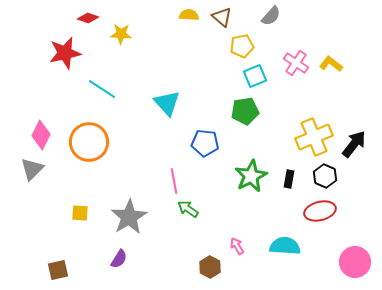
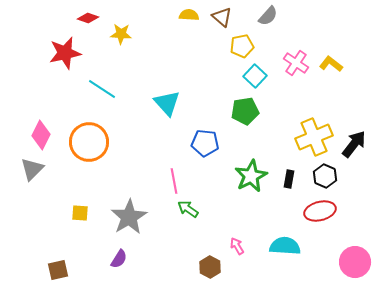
gray semicircle: moved 3 px left
cyan square: rotated 25 degrees counterclockwise
